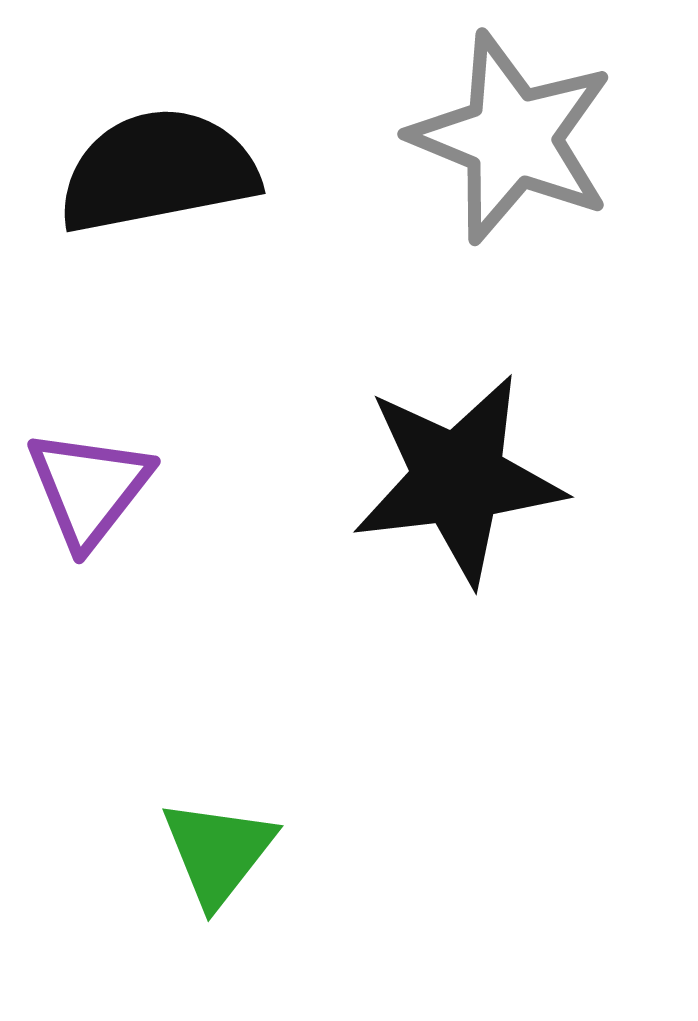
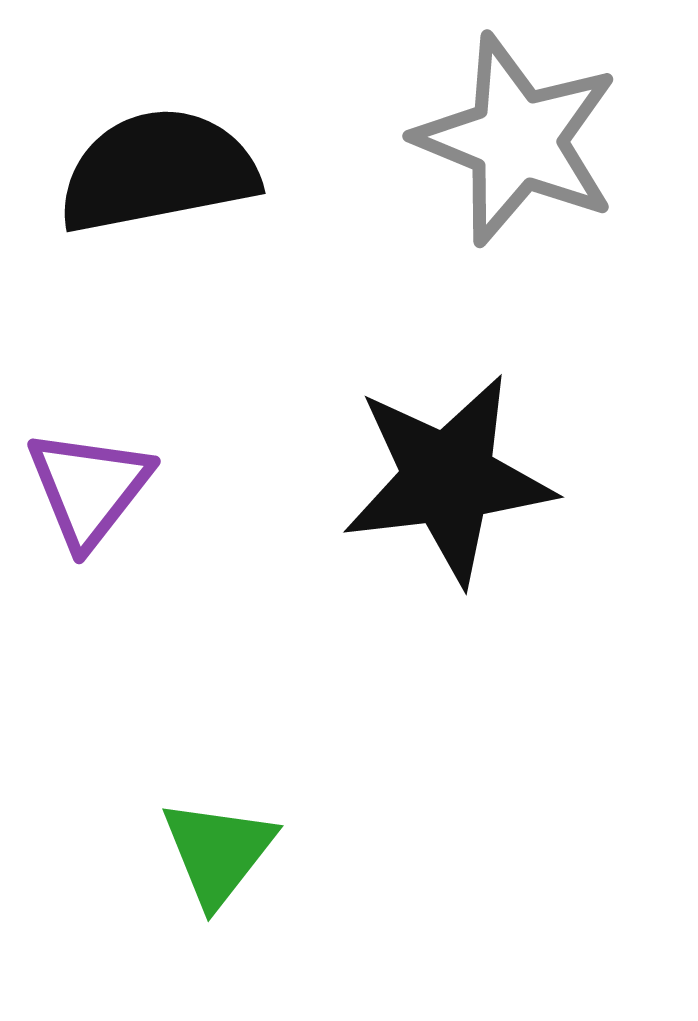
gray star: moved 5 px right, 2 px down
black star: moved 10 px left
